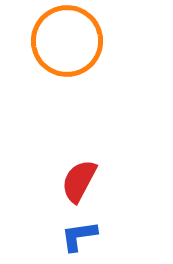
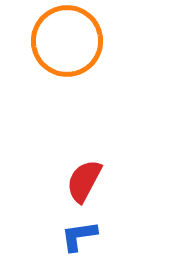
red semicircle: moved 5 px right
